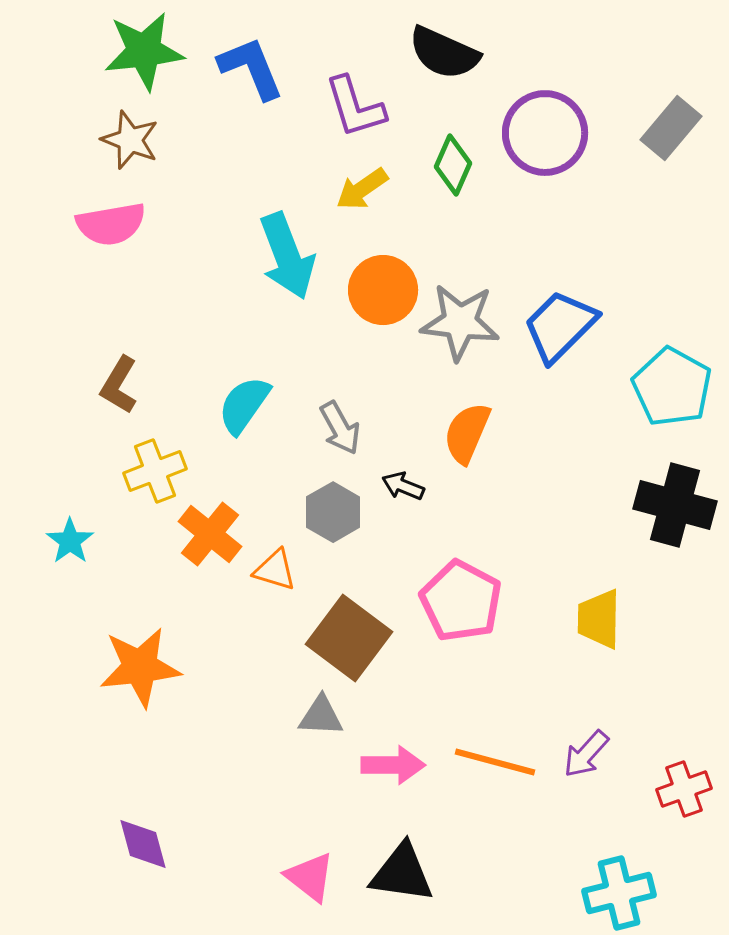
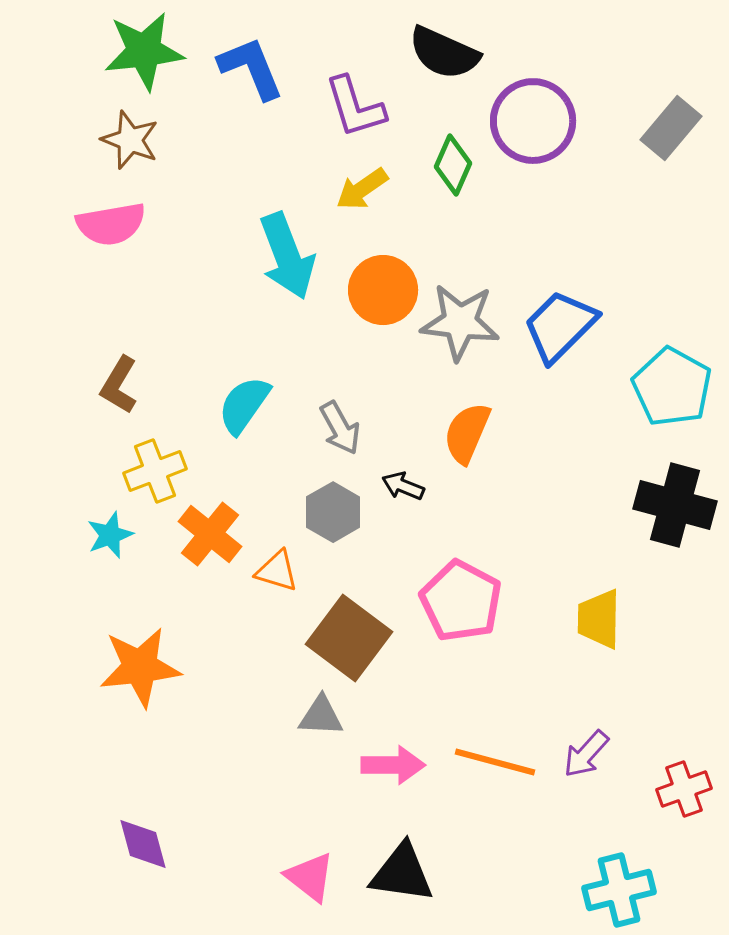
purple circle: moved 12 px left, 12 px up
cyan star: moved 40 px right, 6 px up; rotated 15 degrees clockwise
orange triangle: moved 2 px right, 1 px down
cyan cross: moved 3 px up
